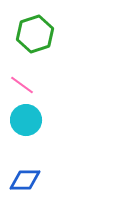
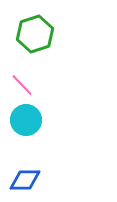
pink line: rotated 10 degrees clockwise
